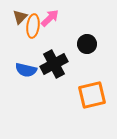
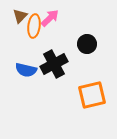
brown triangle: moved 1 px up
orange ellipse: moved 1 px right
